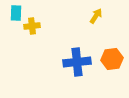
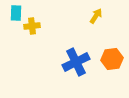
blue cross: moved 1 px left; rotated 20 degrees counterclockwise
